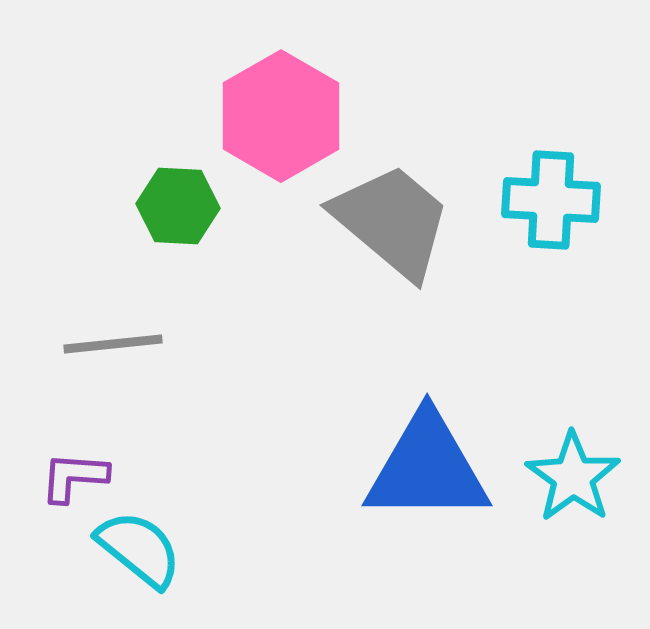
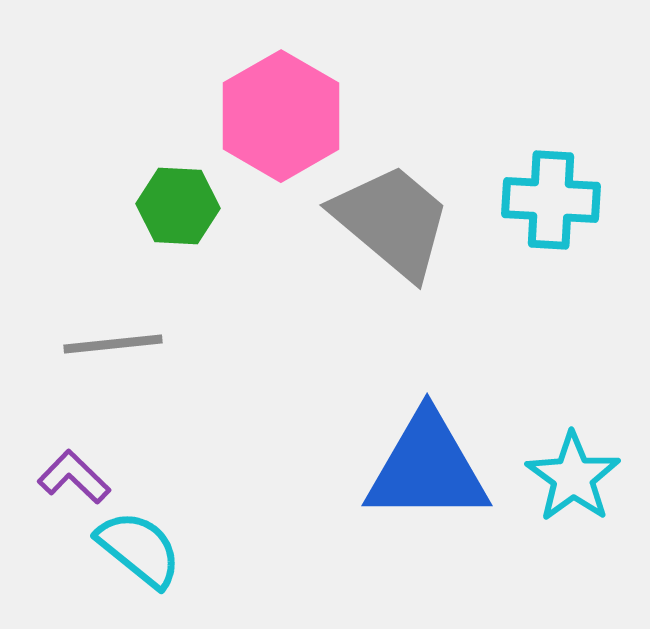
purple L-shape: rotated 40 degrees clockwise
